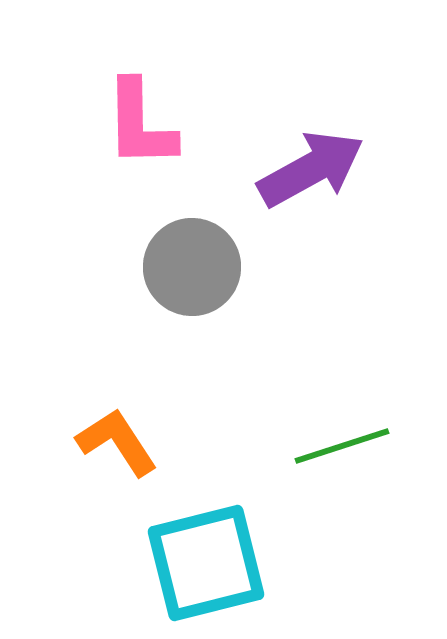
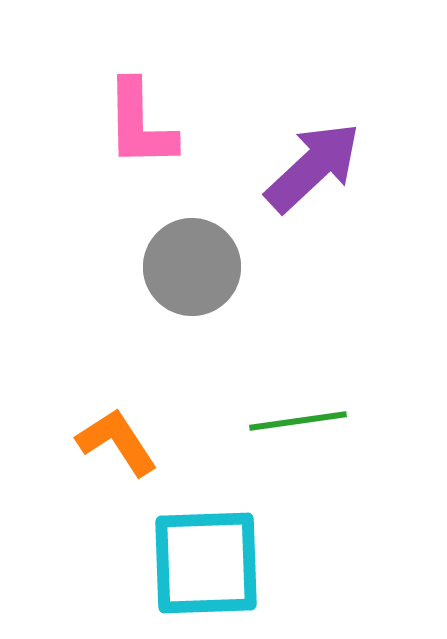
purple arrow: moved 2 px right, 2 px up; rotated 14 degrees counterclockwise
green line: moved 44 px left, 25 px up; rotated 10 degrees clockwise
cyan square: rotated 12 degrees clockwise
